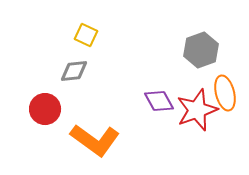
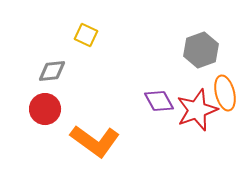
gray diamond: moved 22 px left
orange L-shape: moved 1 px down
